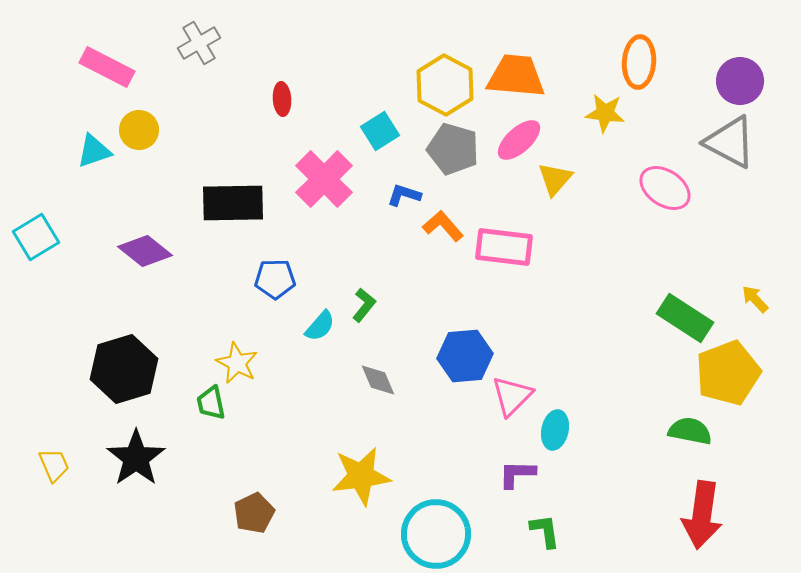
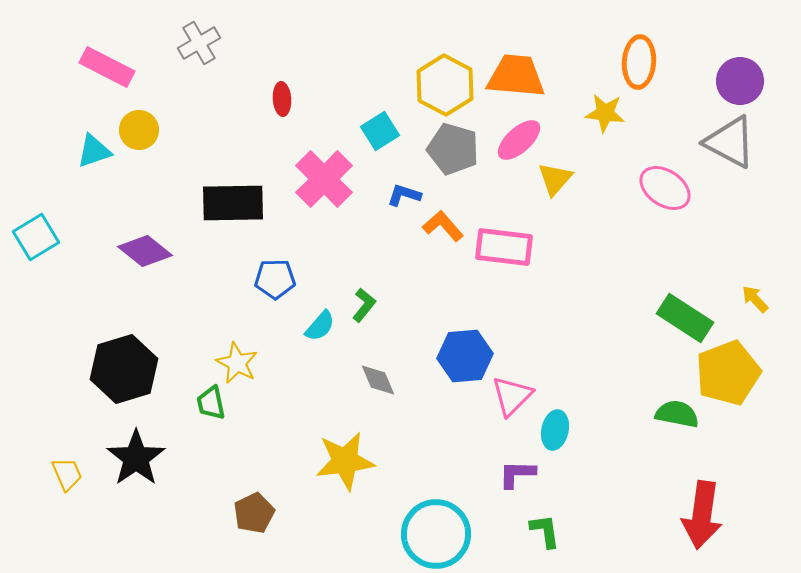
green semicircle at (690, 431): moved 13 px left, 17 px up
yellow trapezoid at (54, 465): moved 13 px right, 9 px down
yellow star at (361, 476): moved 16 px left, 15 px up
